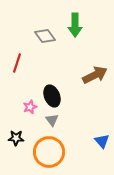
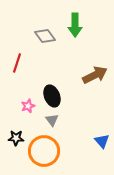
pink star: moved 2 px left, 1 px up
orange circle: moved 5 px left, 1 px up
